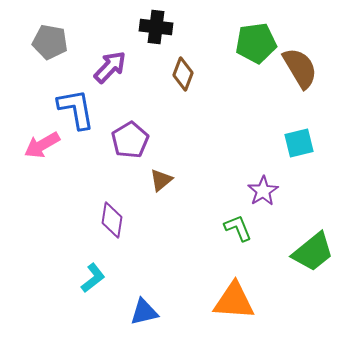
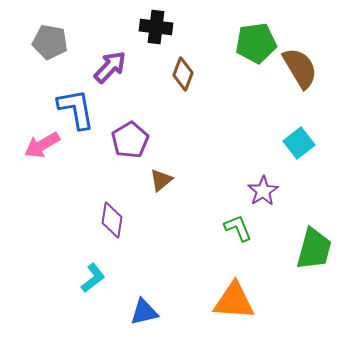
cyan square: rotated 24 degrees counterclockwise
green trapezoid: moved 1 px right, 3 px up; rotated 36 degrees counterclockwise
